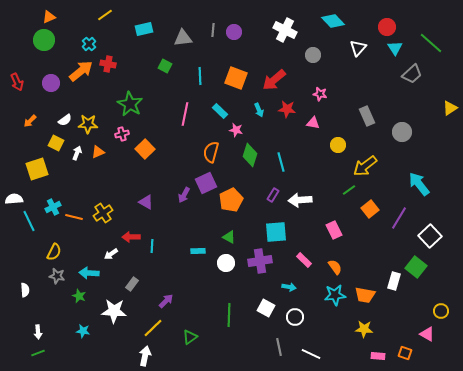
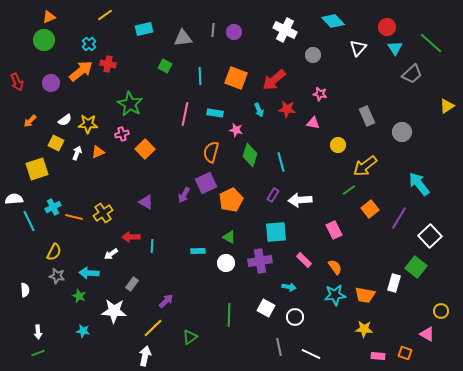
yellow triangle at (450, 108): moved 3 px left, 2 px up
cyan rectangle at (220, 111): moved 5 px left, 2 px down; rotated 35 degrees counterclockwise
white rectangle at (394, 281): moved 2 px down
